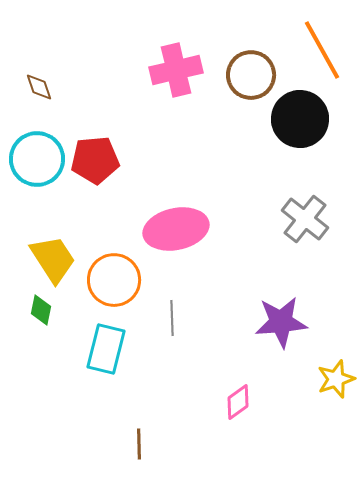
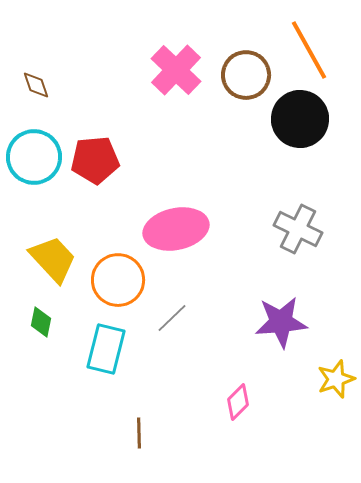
orange line: moved 13 px left
pink cross: rotated 33 degrees counterclockwise
brown circle: moved 5 px left
brown diamond: moved 3 px left, 2 px up
cyan circle: moved 3 px left, 2 px up
gray cross: moved 7 px left, 10 px down; rotated 12 degrees counterclockwise
yellow trapezoid: rotated 10 degrees counterclockwise
orange circle: moved 4 px right
green diamond: moved 12 px down
gray line: rotated 48 degrees clockwise
pink diamond: rotated 9 degrees counterclockwise
brown line: moved 11 px up
